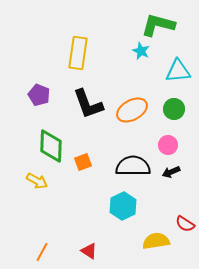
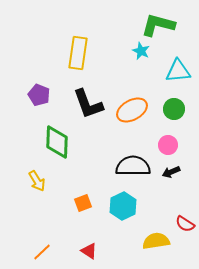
green diamond: moved 6 px right, 4 px up
orange square: moved 41 px down
yellow arrow: rotated 30 degrees clockwise
orange line: rotated 18 degrees clockwise
